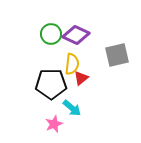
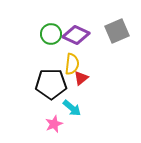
gray square: moved 24 px up; rotated 10 degrees counterclockwise
